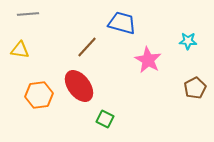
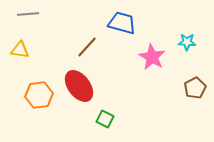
cyan star: moved 1 px left, 1 px down
pink star: moved 4 px right, 3 px up
